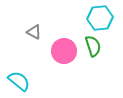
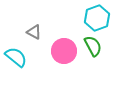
cyan hexagon: moved 3 px left; rotated 15 degrees counterclockwise
green semicircle: rotated 10 degrees counterclockwise
cyan semicircle: moved 3 px left, 24 px up
